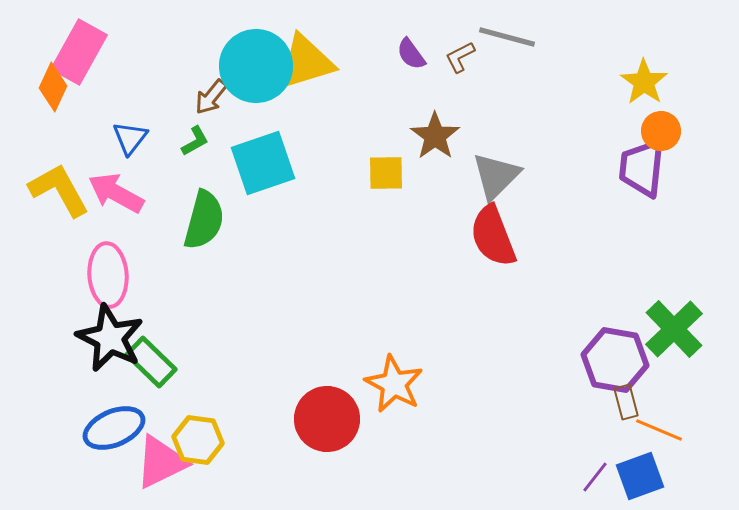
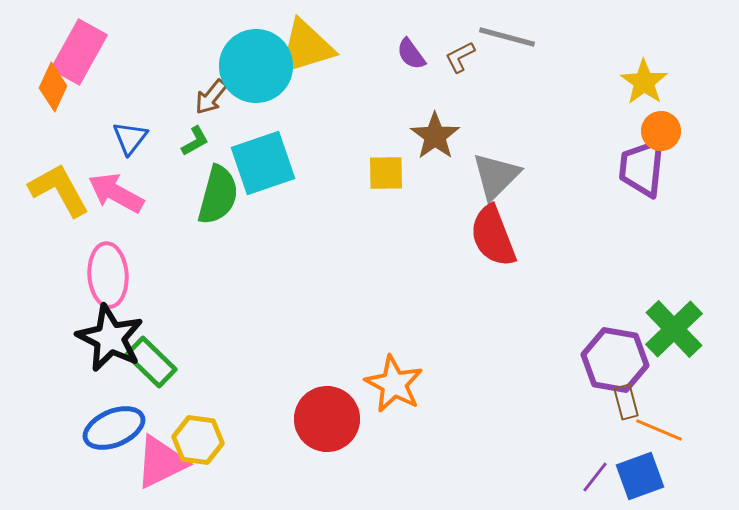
yellow triangle: moved 15 px up
green semicircle: moved 14 px right, 25 px up
